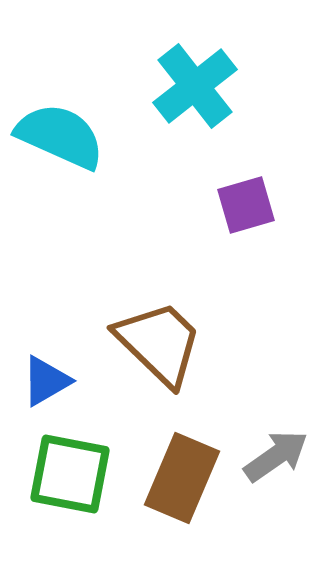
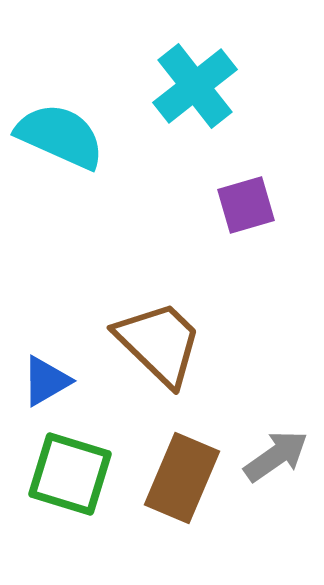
green square: rotated 6 degrees clockwise
